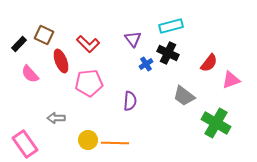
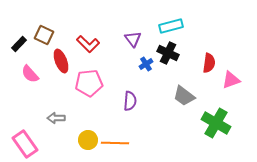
red semicircle: rotated 30 degrees counterclockwise
